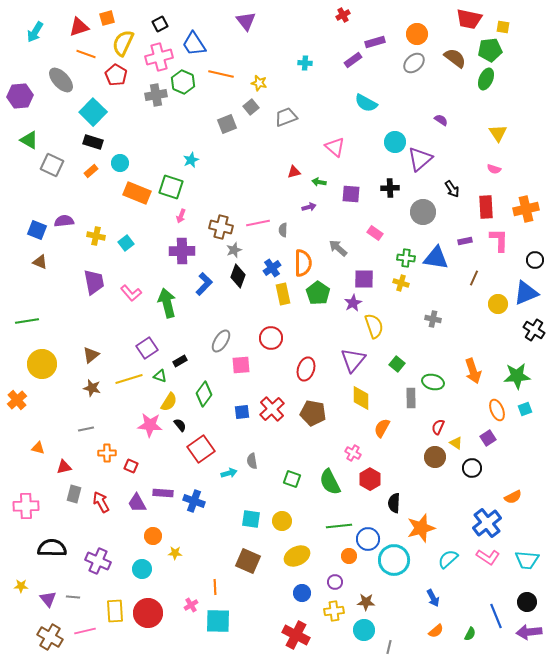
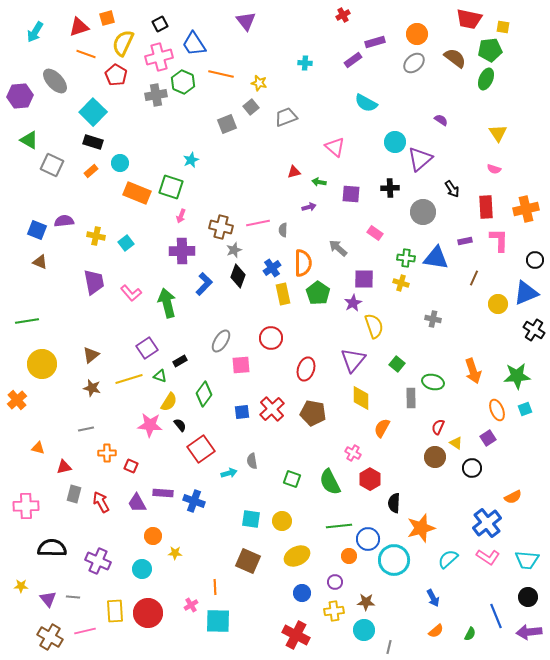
gray ellipse at (61, 80): moved 6 px left, 1 px down
black circle at (527, 602): moved 1 px right, 5 px up
